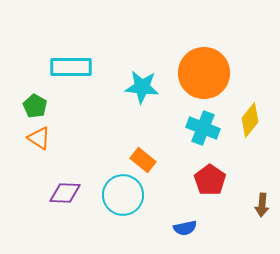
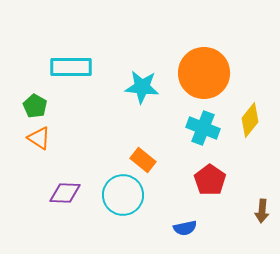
brown arrow: moved 6 px down
